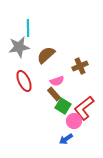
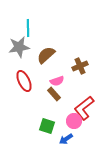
green square: moved 16 px left, 20 px down; rotated 14 degrees counterclockwise
